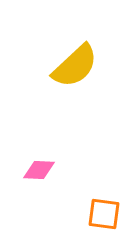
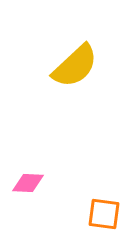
pink diamond: moved 11 px left, 13 px down
